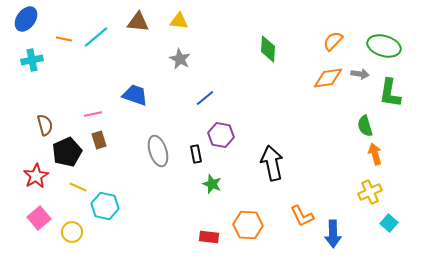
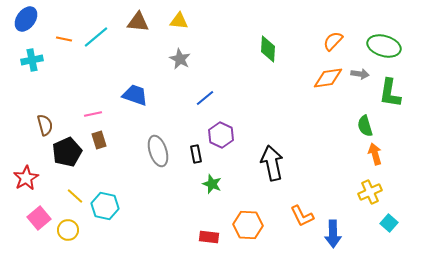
purple hexagon: rotated 15 degrees clockwise
red star: moved 10 px left, 2 px down
yellow line: moved 3 px left, 9 px down; rotated 18 degrees clockwise
yellow circle: moved 4 px left, 2 px up
